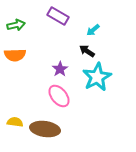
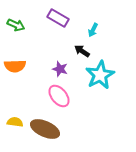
purple rectangle: moved 2 px down
green arrow: rotated 36 degrees clockwise
cyan arrow: rotated 24 degrees counterclockwise
black arrow: moved 5 px left
orange semicircle: moved 11 px down
purple star: rotated 21 degrees counterclockwise
cyan star: moved 3 px right, 2 px up
brown ellipse: rotated 16 degrees clockwise
